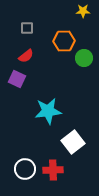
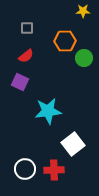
orange hexagon: moved 1 px right
purple square: moved 3 px right, 3 px down
white square: moved 2 px down
red cross: moved 1 px right
